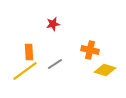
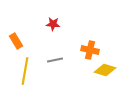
red star: rotated 16 degrees clockwise
orange rectangle: moved 13 px left, 11 px up; rotated 28 degrees counterclockwise
gray line: moved 4 px up; rotated 21 degrees clockwise
yellow line: rotated 44 degrees counterclockwise
